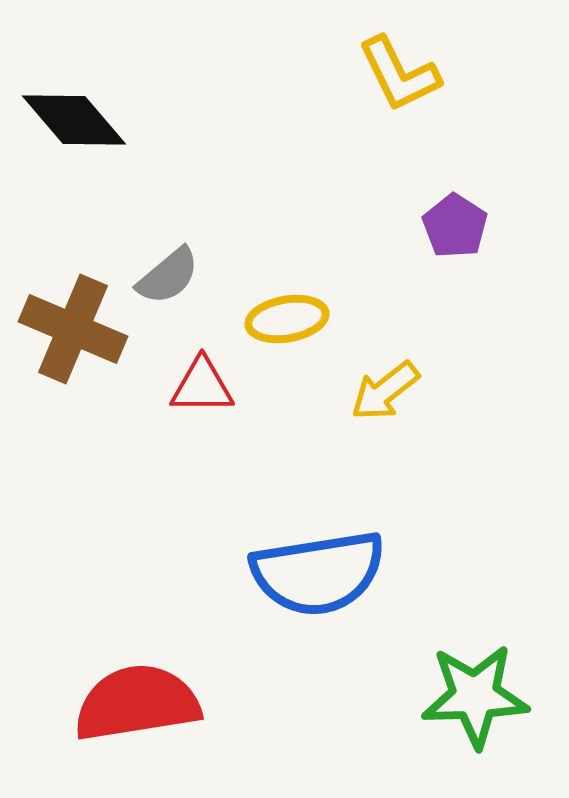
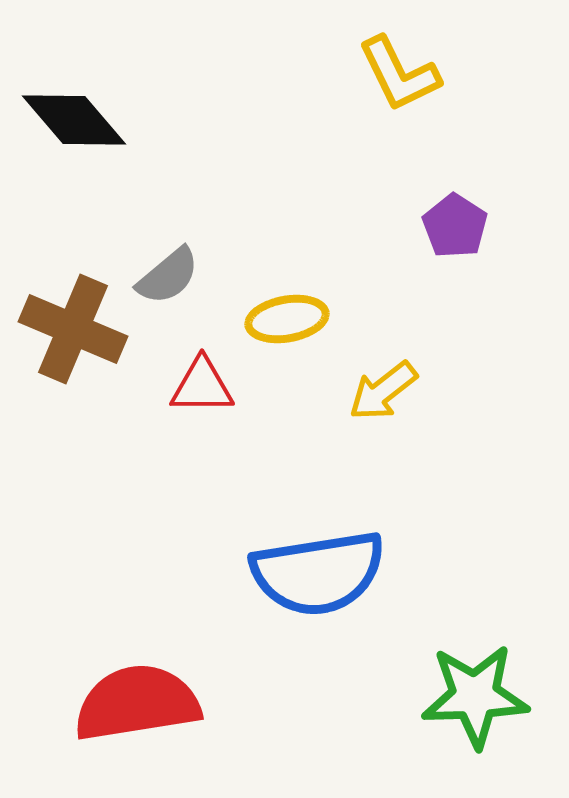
yellow arrow: moved 2 px left
